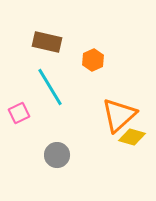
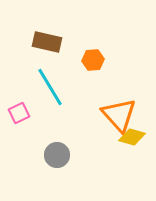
orange hexagon: rotated 20 degrees clockwise
orange triangle: rotated 30 degrees counterclockwise
